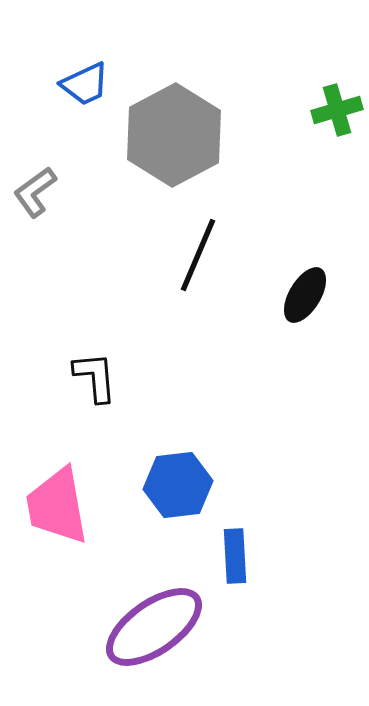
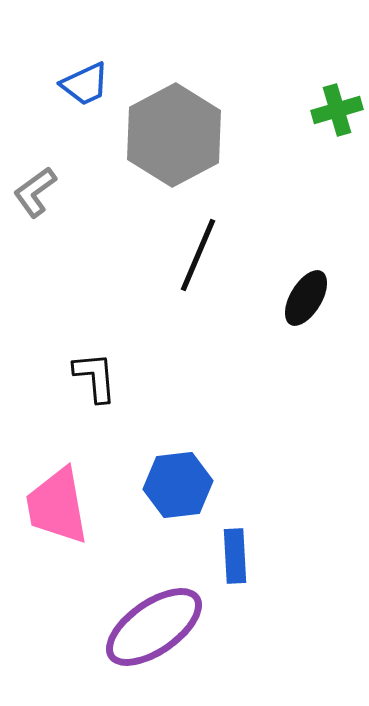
black ellipse: moved 1 px right, 3 px down
